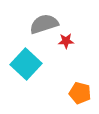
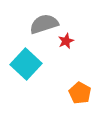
red star: rotated 21 degrees counterclockwise
orange pentagon: rotated 15 degrees clockwise
